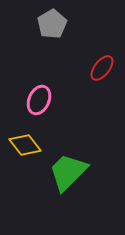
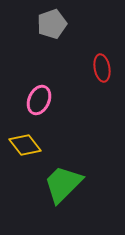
gray pentagon: rotated 12 degrees clockwise
red ellipse: rotated 48 degrees counterclockwise
green trapezoid: moved 5 px left, 12 px down
